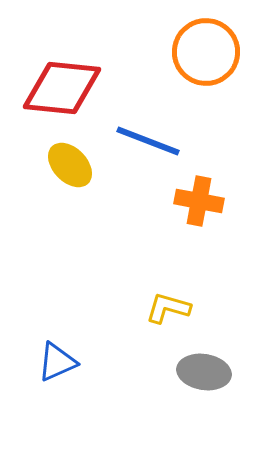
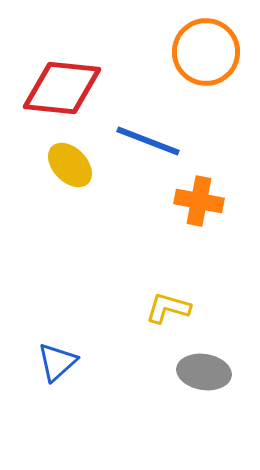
blue triangle: rotated 18 degrees counterclockwise
